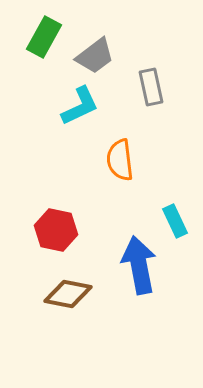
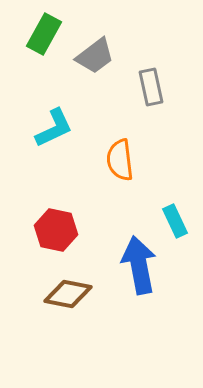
green rectangle: moved 3 px up
cyan L-shape: moved 26 px left, 22 px down
